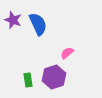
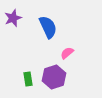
purple star: moved 2 px up; rotated 30 degrees clockwise
blue semicircle: moved 10 px right, 3 px down
green rectangle: moved 1 px up
